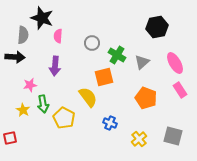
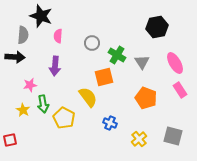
black star: moved 1 px left, 2 px up
gray triangle: rotated 21 degrees counterclockwise
red square: moved 2 px down
